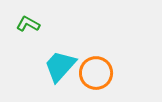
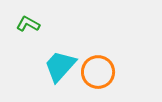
orange circle: moved 2 px right, 1 px up
